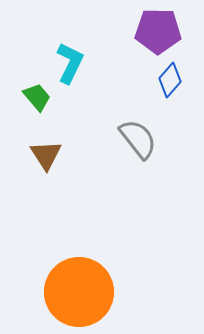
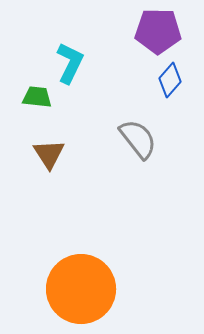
green trapezoid: rotated 44 degrees counterclockwise
brown triangle: moved 3 px right, 1 px up
orange circle: moved 2 px right, 3 px up
